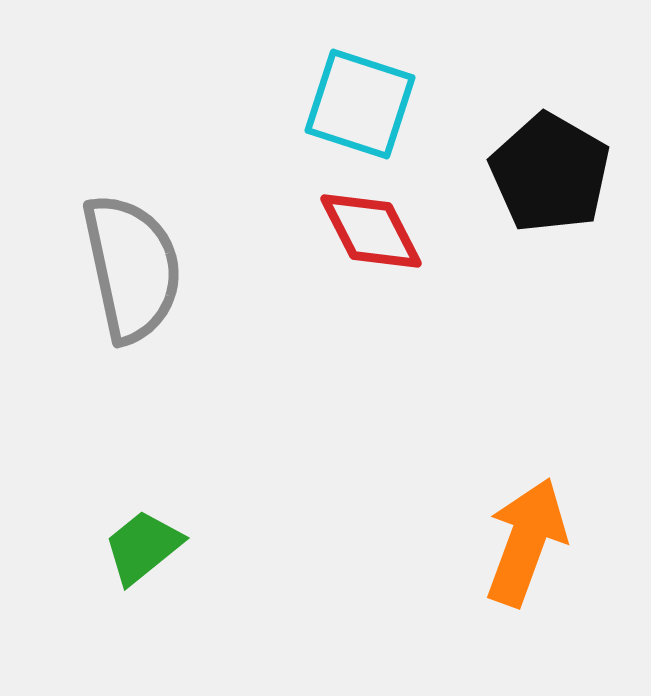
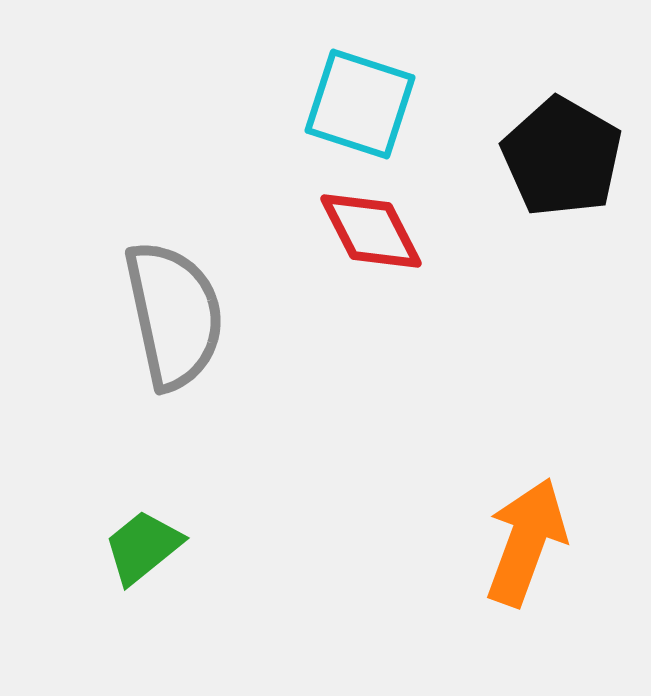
black pentagon: moved 12 px right, 16 px up
gray semicircle: moved 42 px right, 47 px down
